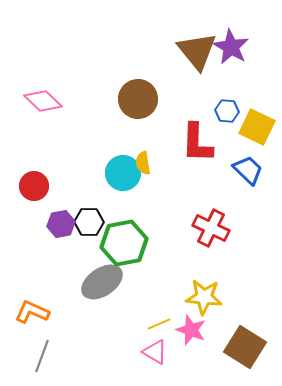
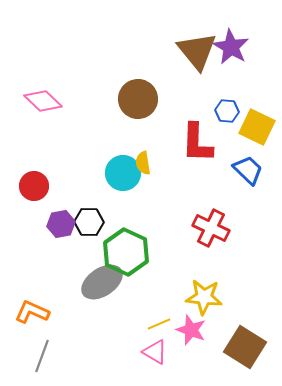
green hexagon: moved 2 px right, 9 px down; rotated 24 degrees counterclockwise
